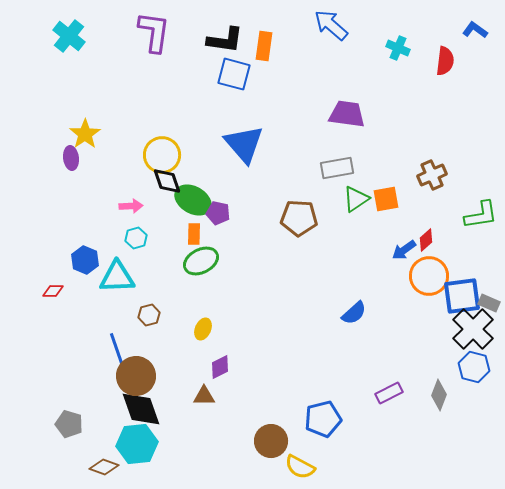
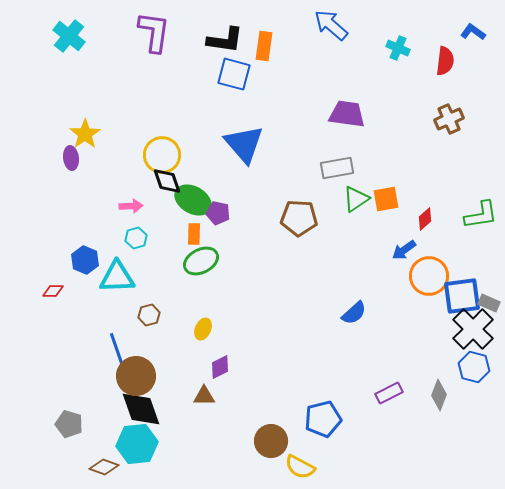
blue L-shape at (475, 30): moved 2 px left, 2 px down
brown cross at (432, 175): moved 17 px right, 56 px up
red diamond at (426, 240): moved 1 px left, 21 px up
